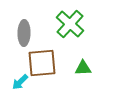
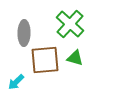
brown square: moved 3 px right, 3 px up
green triangle: moved 8 px left, 10 px up; rotated 18 degrees clockwise
cyan arrow: moved 4 px left
